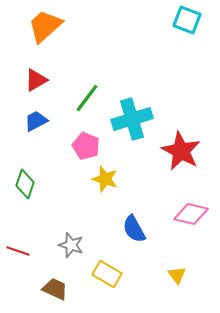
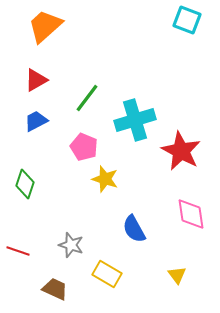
cyan cross: moved 3 px right, 1 px down
pink pentagon: moved 2 px left, 1 px down
pink diamond: rotated 68 degrees clockwise
